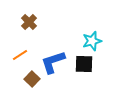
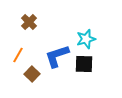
cyan star: moved 6 px left, 2 px up
orange line: moved 2 px left; rotated 28 degrees counterclockwise
blue L-shape: moved 4 px right, 6 px up
brown square: moved 5 px up
